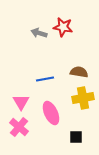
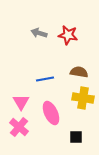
red star: moved 5 px right, 8 px down
yellow cross: rotated 20 degrees clockwise
